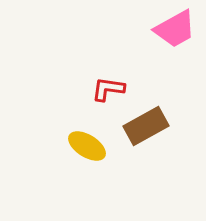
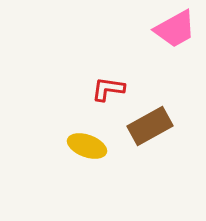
brown rectangle: moved 4 px right
yellow ellipse: rotated 12 degrees counterclockwise
